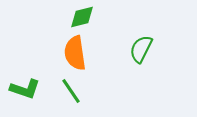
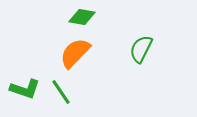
green diamond: rotated 24 degrees clockwise
orange semicircle: rotated 52 degrees clockwise
green line: moved 10 px left, 1 px down
